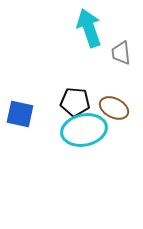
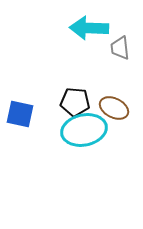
cyan arrow: rotated 69 degrees counterclockwise
gray trapezoid: moved 1 px left, 5 px up
